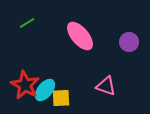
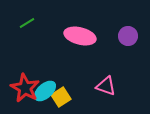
pink ellipse: rotated 36 degrees counterclockwise
purple circle: moved 1 px left, 6 px up
red star: moved 3 px down
cyan ellipse: moved 1 px down; rotated 10 degrees clockwise
yellow square: moved 1 px up; rotated 30 degrees counterclockwise
